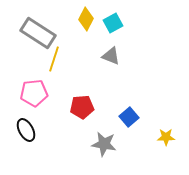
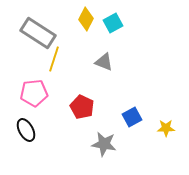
gray triangle: moved 7 px left, 6 px down
red pentagon: rotated 30 degrees clockwise
blue square: moved 3 px right; rotated 12 degrees clockwise
yellow star: moved 9 px up
